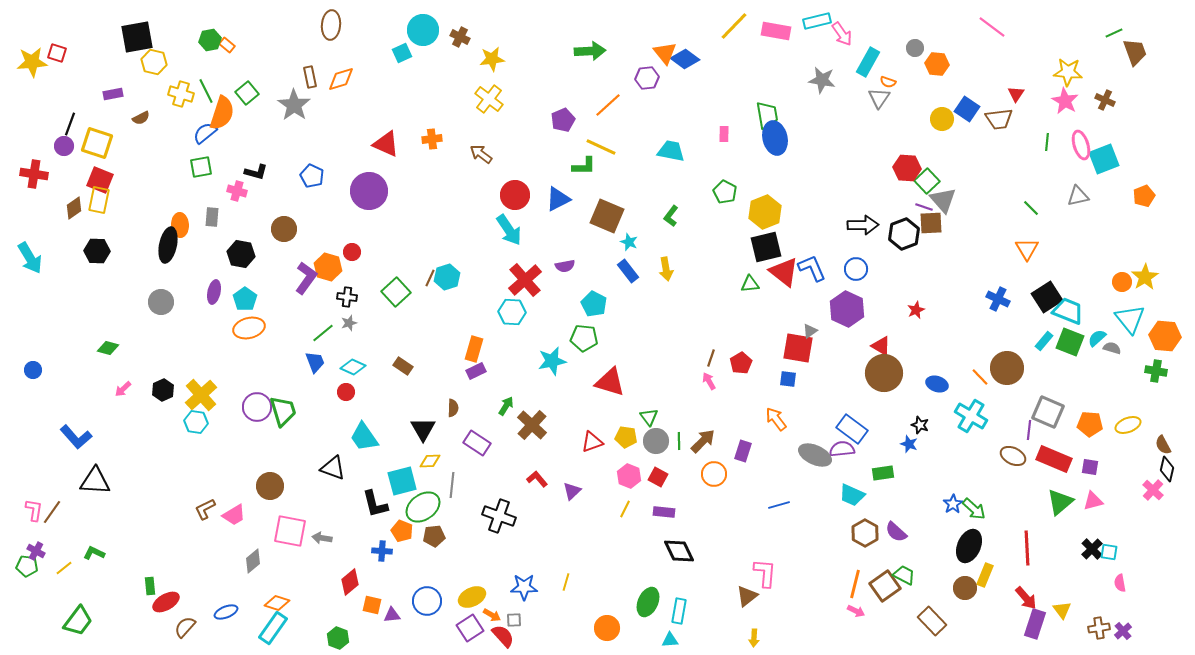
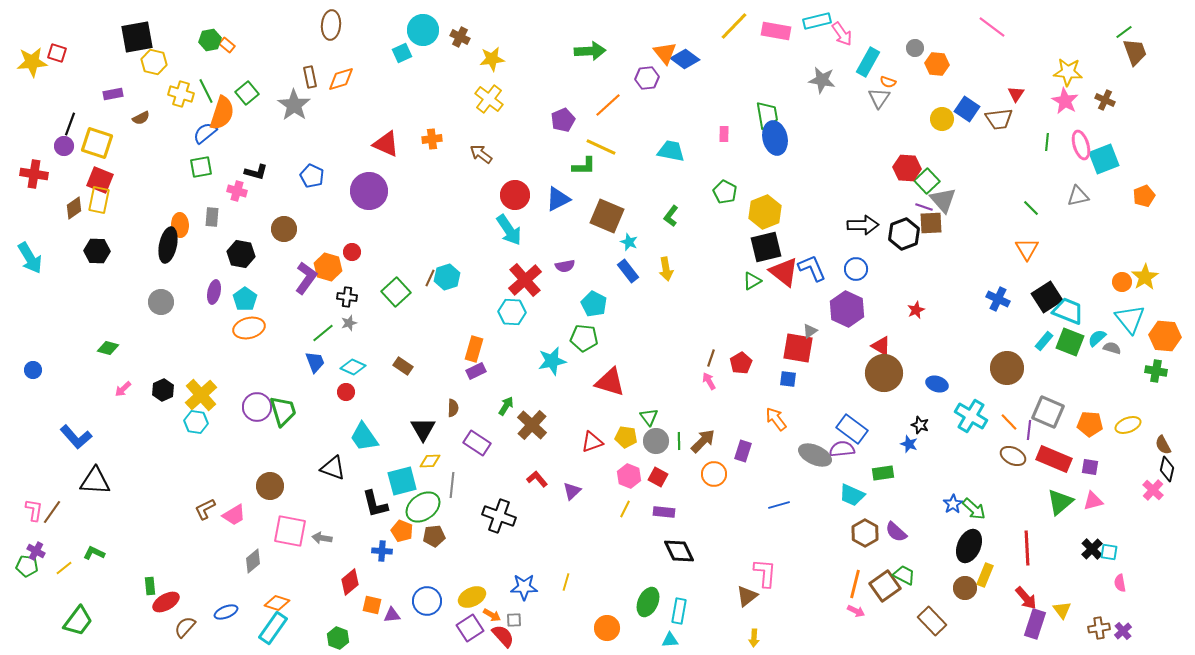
green line at (1114, 33): moved 10 px right, 1 px up; rotated 12 degrees counterclockwise
green triangle at (750, 284): moved 2 px right, 3 px up; rotated 24 degrees counterclockwise
orange line at (980, 377): moved 29 px right, 45 px down
